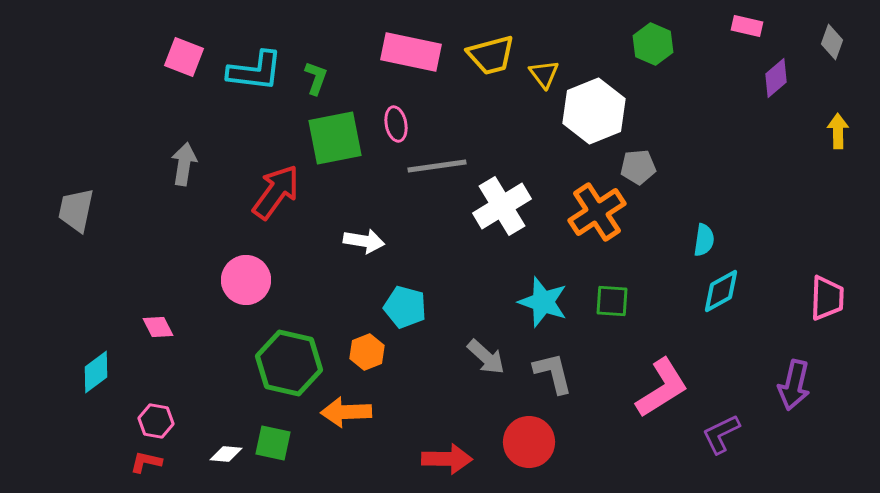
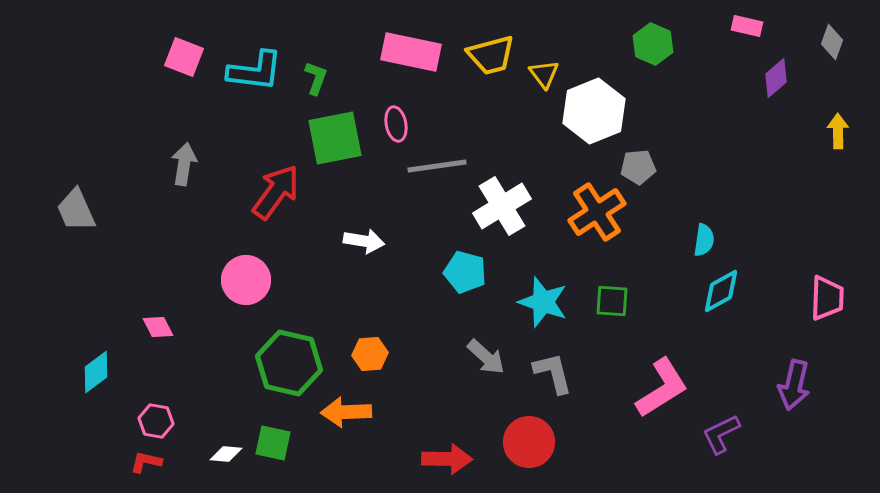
gray trapezoid at (76, 210): rotated 36 degrees counterclockwise
cyan pentagon at (405, 307): moved 60 px right, 35 px up
orange hexagon at (367, 352): moved 3 px right, 2 px down; rotated 16 degrees clockwise
